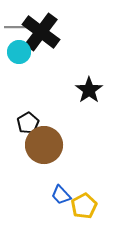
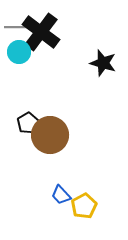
black star: moved 14 px right, 27 px up; rotated 20 degrees counterclockwise
brown circle: moved 6 px right, 10 px up
